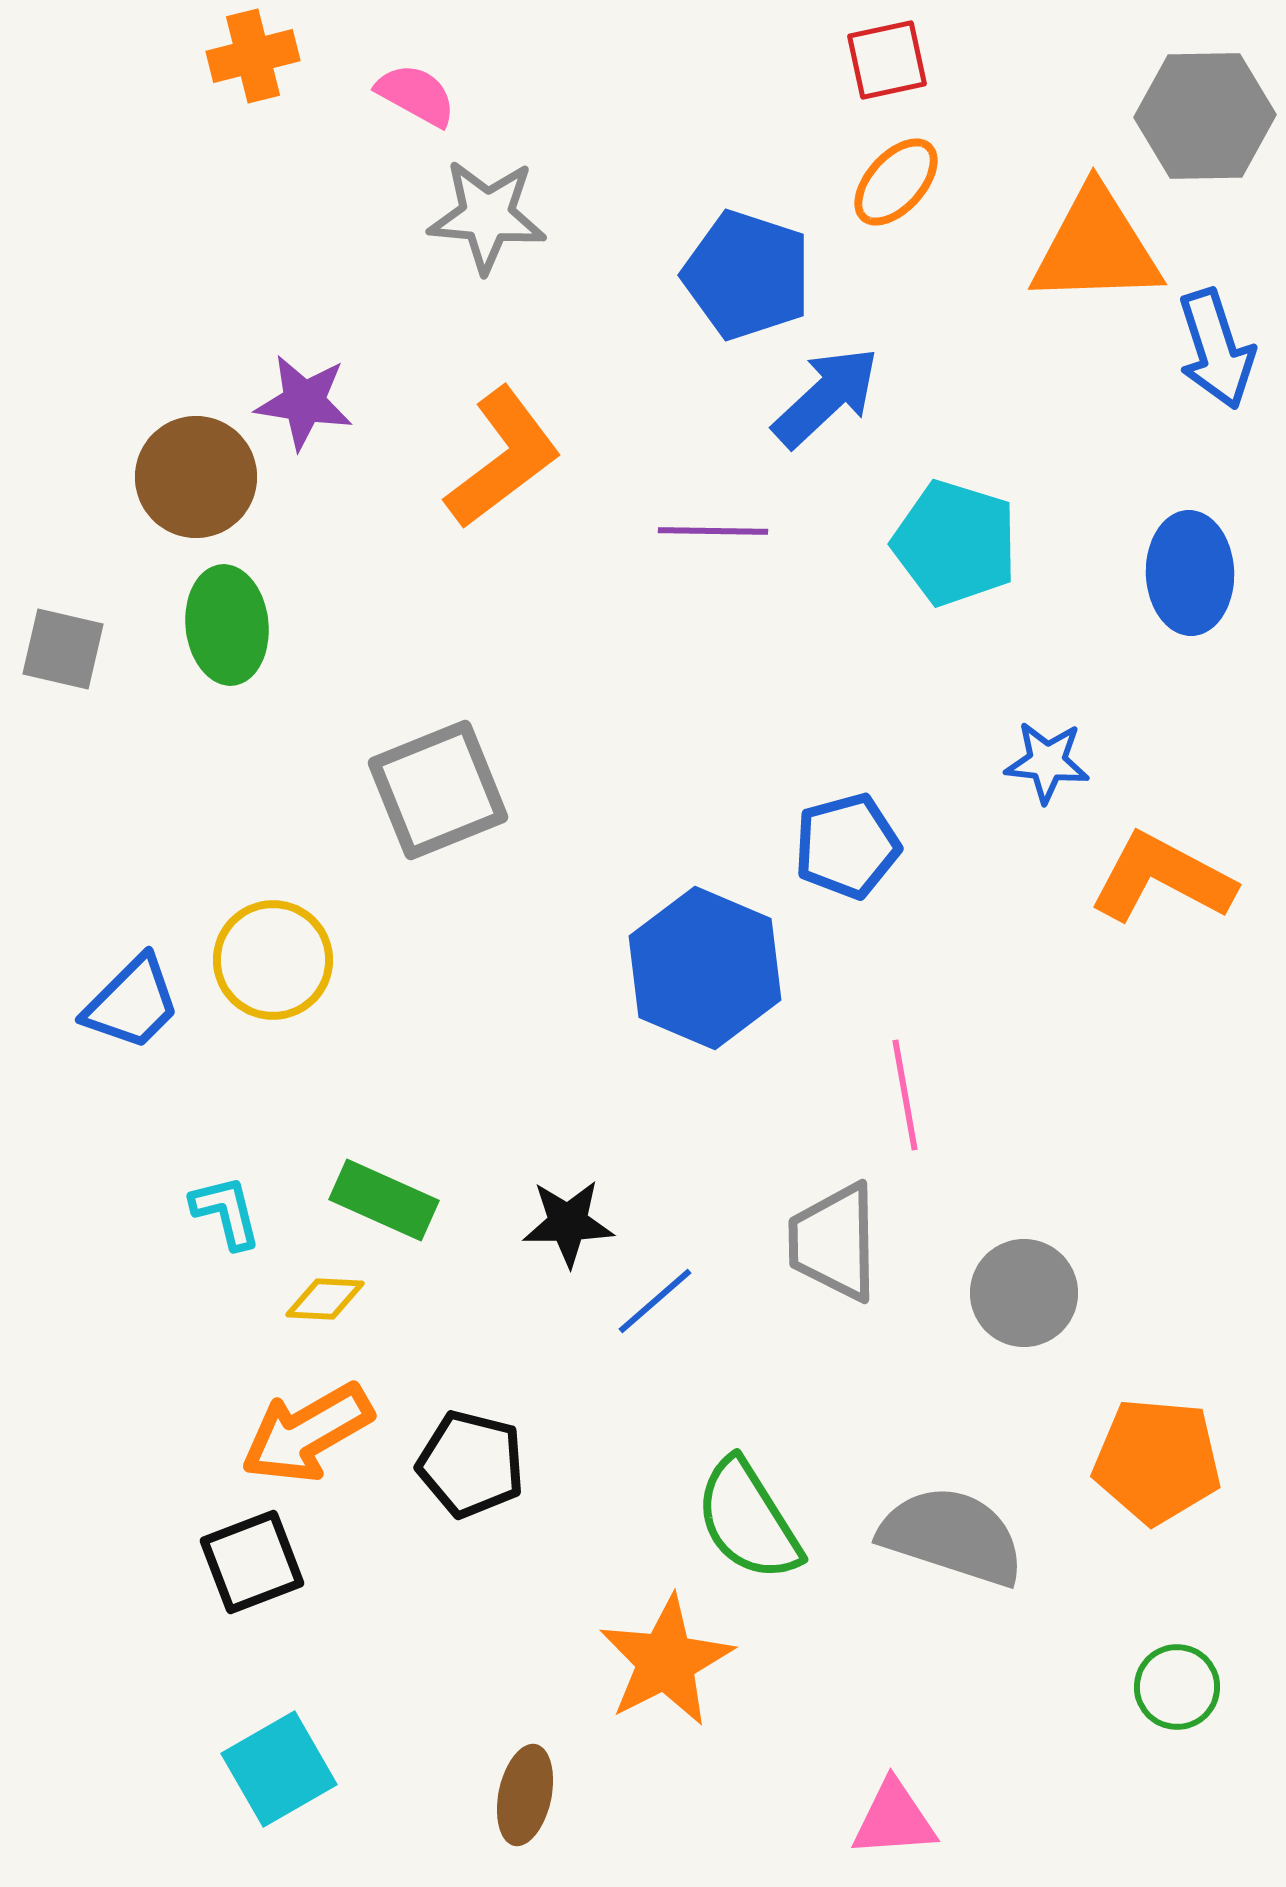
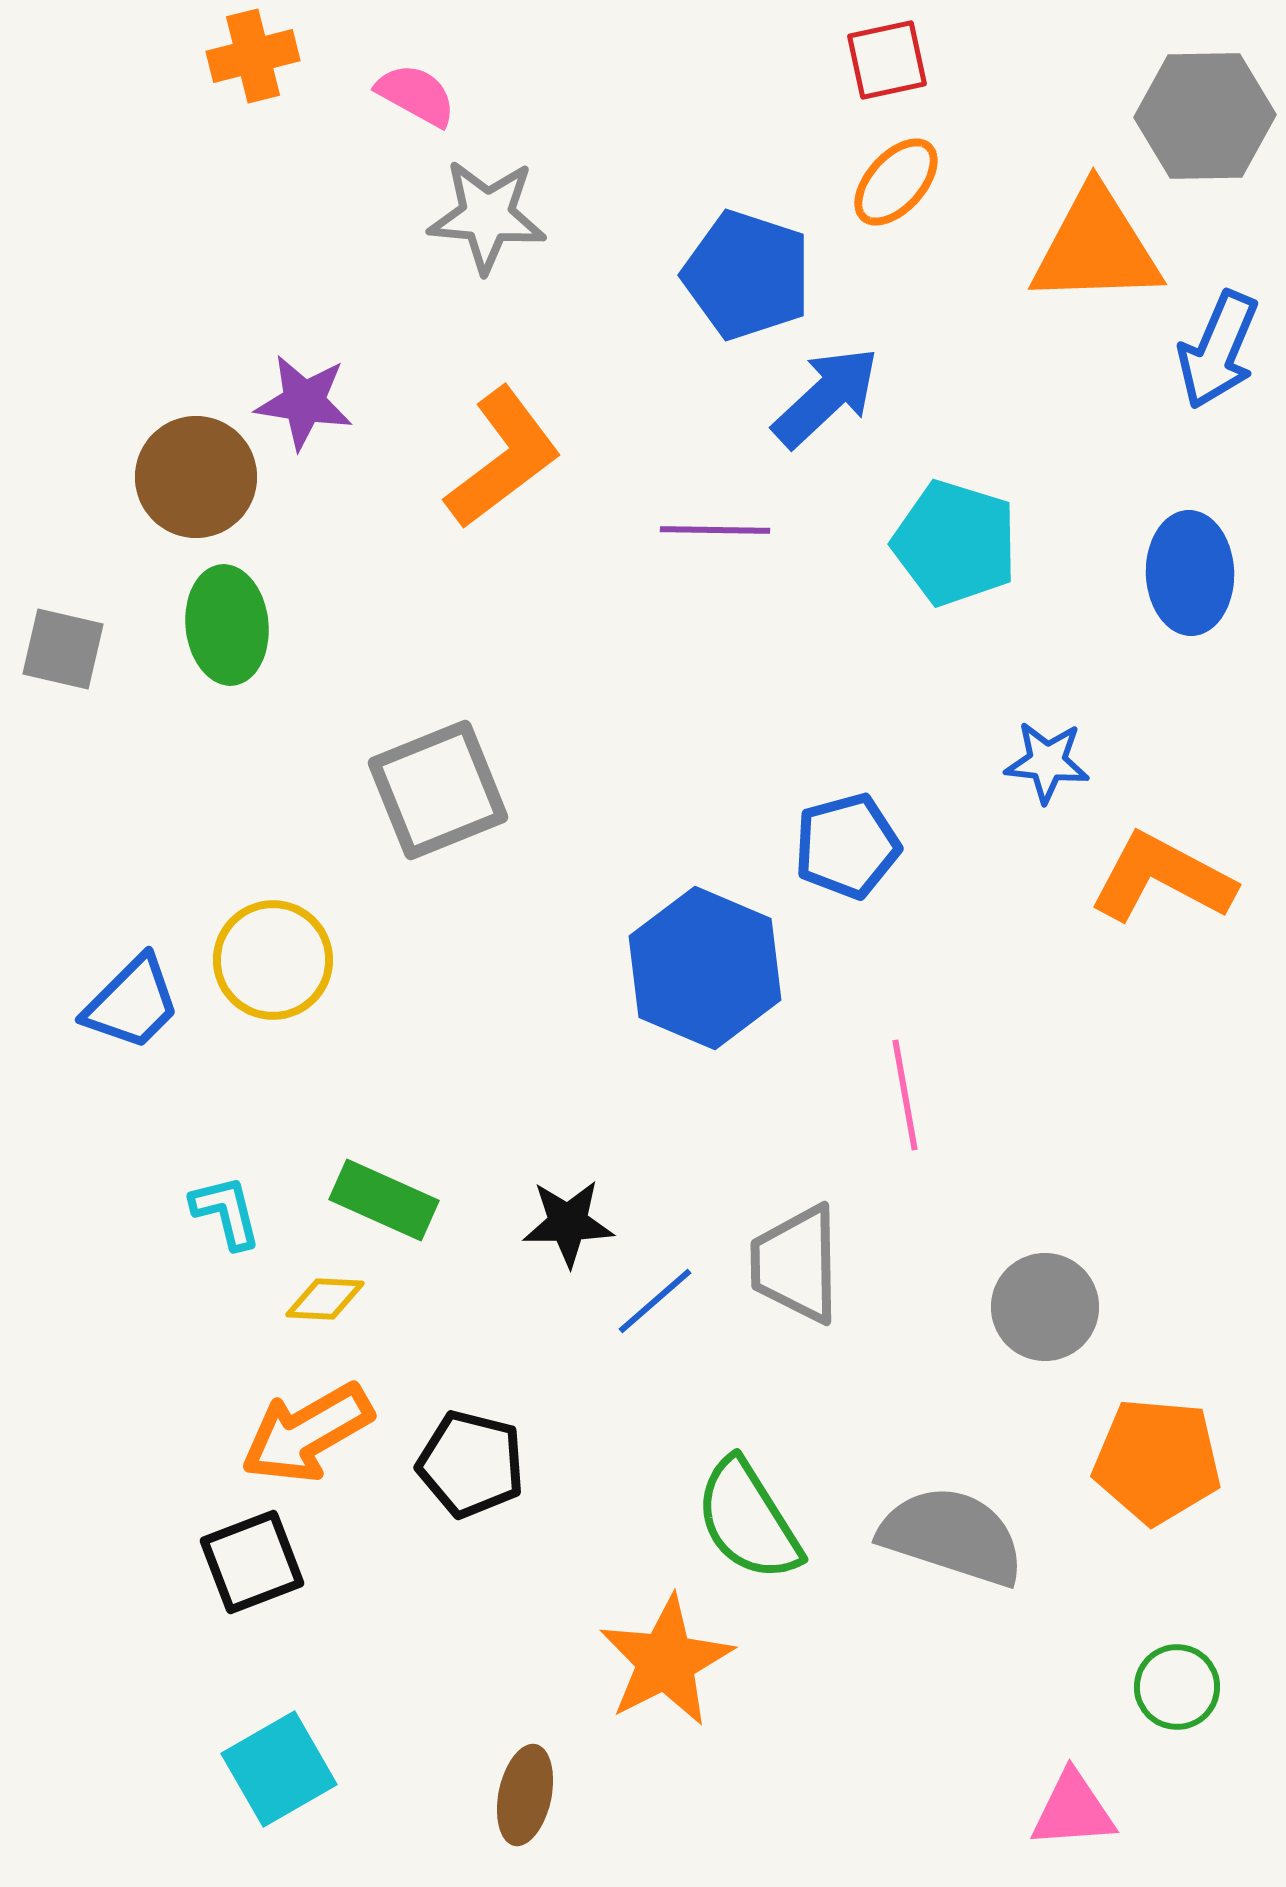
blue arrow at (1216, 349): moved 2 px right, 1 px down; rotated 41 degrees clockwise
purple line at (713, 531): moved 2 px right, 1 px up
gray trapezoid at (834, 1242): moved 38 px left, 22 px down
gray circle at (1024, 1293): moved 21 px right, 14 px down
pink triangle at (894, 1819): moved 179 px right, 9 px up
